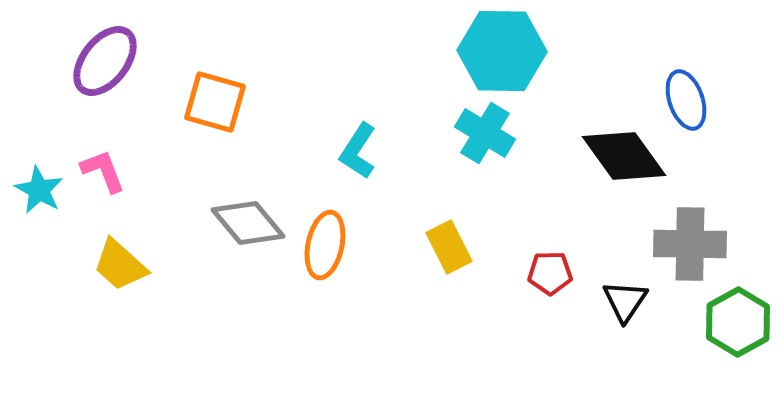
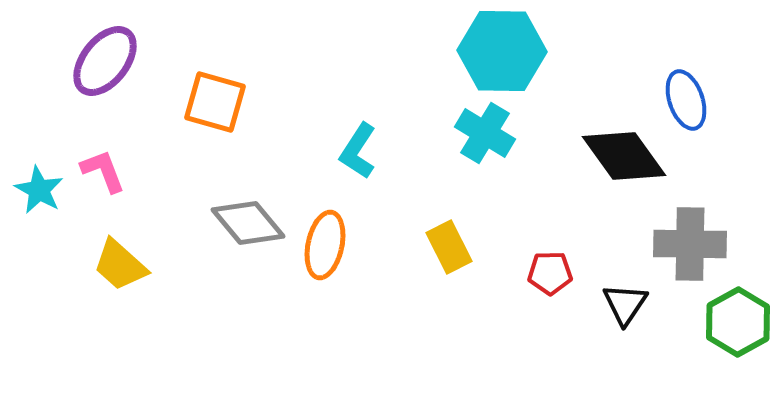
black triangle: moved 3 px down
